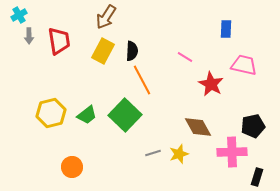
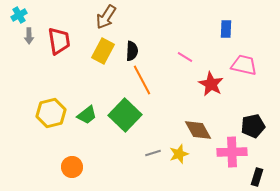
brown diamond: moved 3 px down
